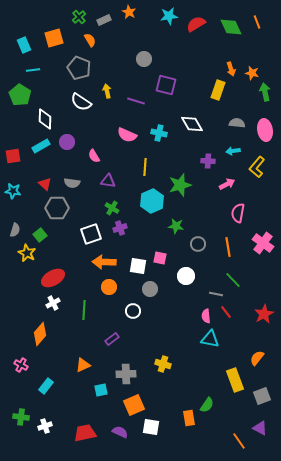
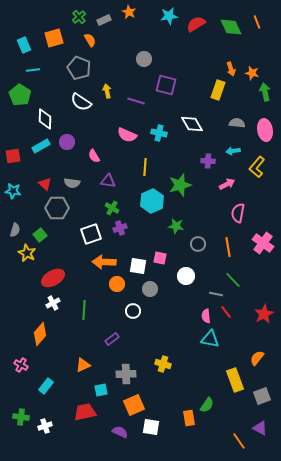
orange circle at (109, 287): moved 8 px right, 3 px up
red trapezoid at (85, 433): moved 21 px up
